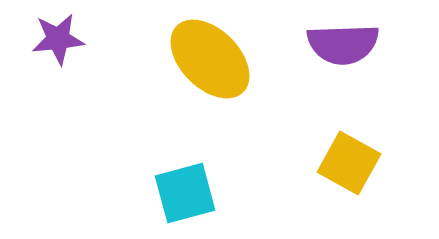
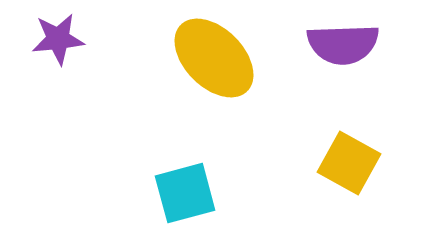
yellow ellipse: moved 4 px right, 1 px up
